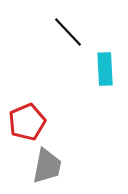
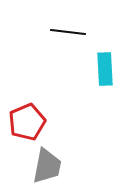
black line: rotated 40 degrees counterclockwise
